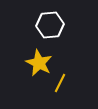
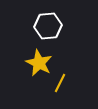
white hexagon: moved 2 px left, 1 px down
